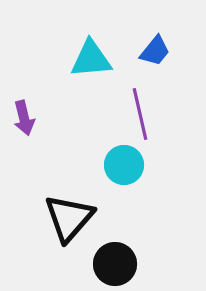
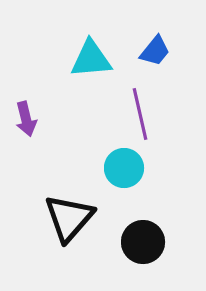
purple arrow: moved 2 px right, 1 px down
cyan circle: moved 3 px down
black circle: moved 28 px right, 22 px up
